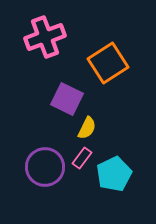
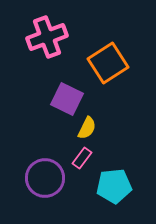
pink cross: moved 2 px right
purple circle: moved 11 px down
cyan pentagon: moved 12 px down; rotated 20 degrees clockwise
